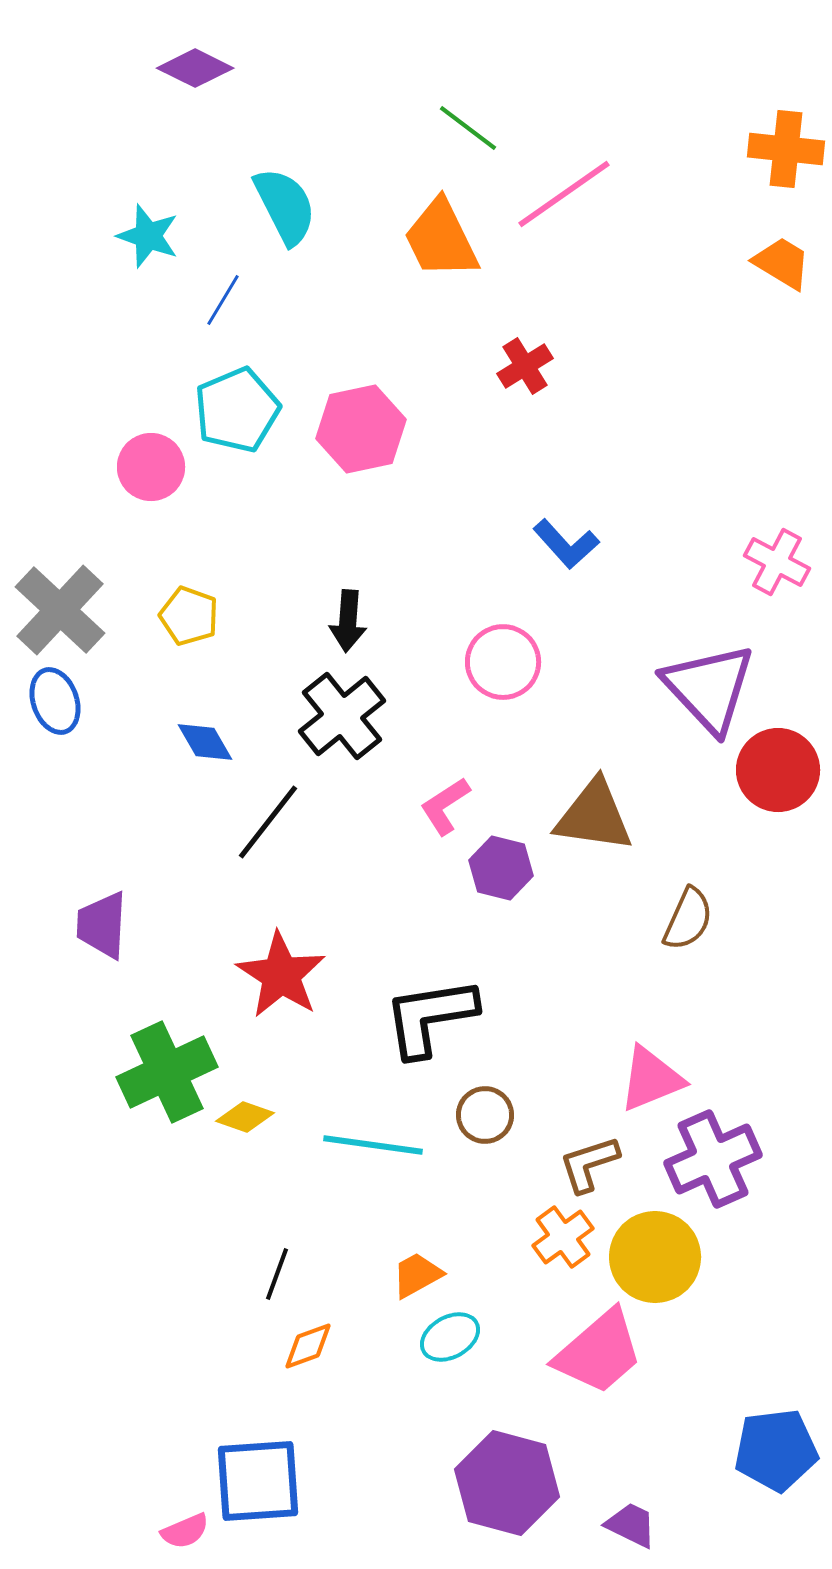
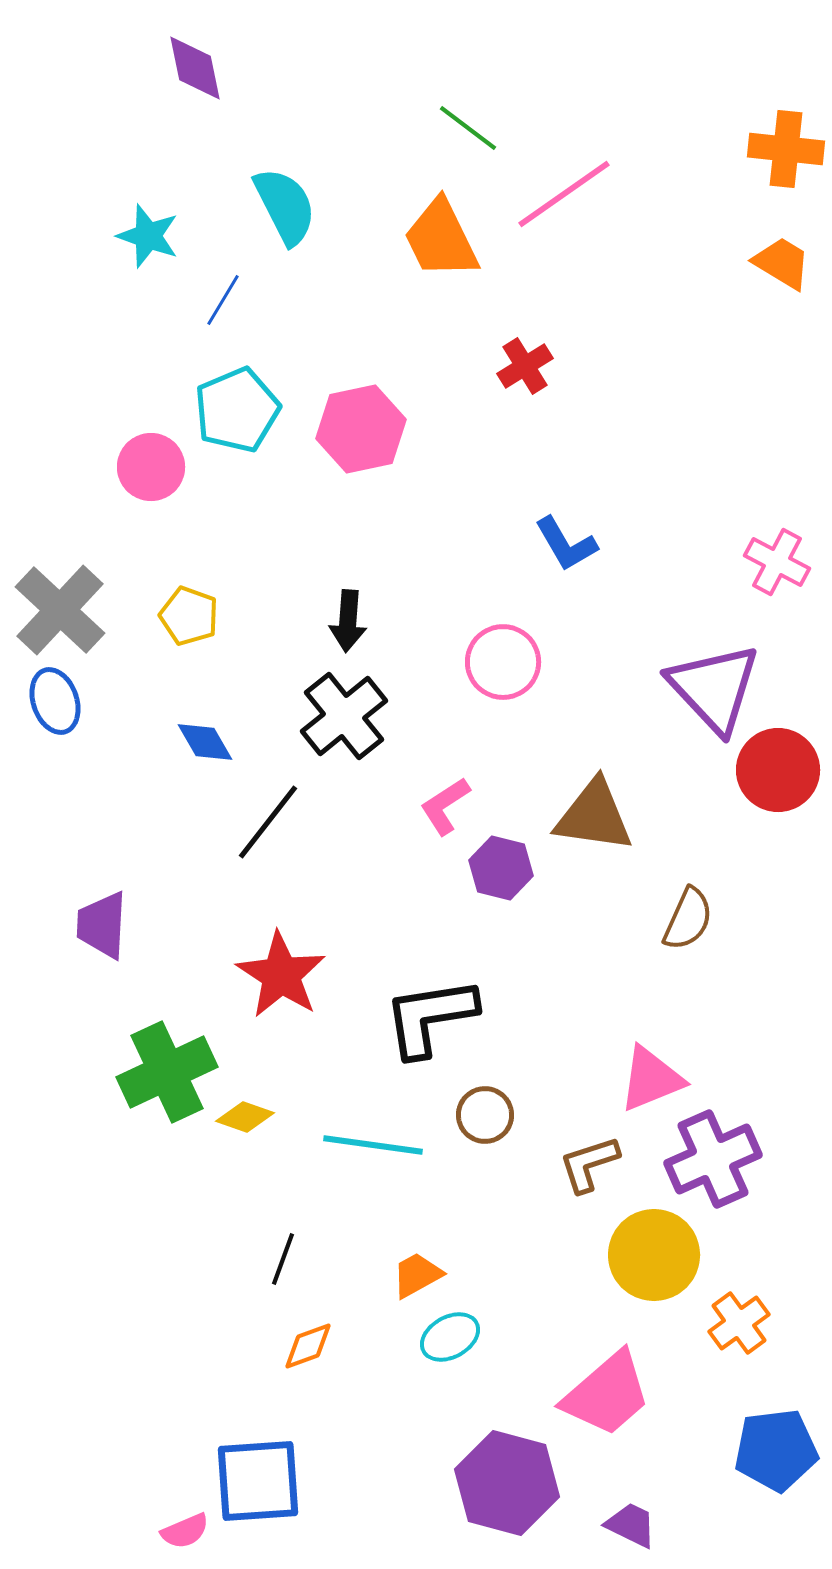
purple diamond at (195, 68): rotated 52 degrees clockwise
blue L-shape at (566, 544): rotated 12 degrees clockwise
purple triangle at (709, 688): moved 5 px right
black cross at (342, 716): moved 2 px right
orange cross at (563, 1237): moved 176 px right, 86 px down
yellow circle at (655, 1257): moved 1 px left, 2 px up
black line at (277, 1274): moved 6 px right, 15 px up
pink trapezoid at (599, 1352): moved 8 px right, 42 px down
